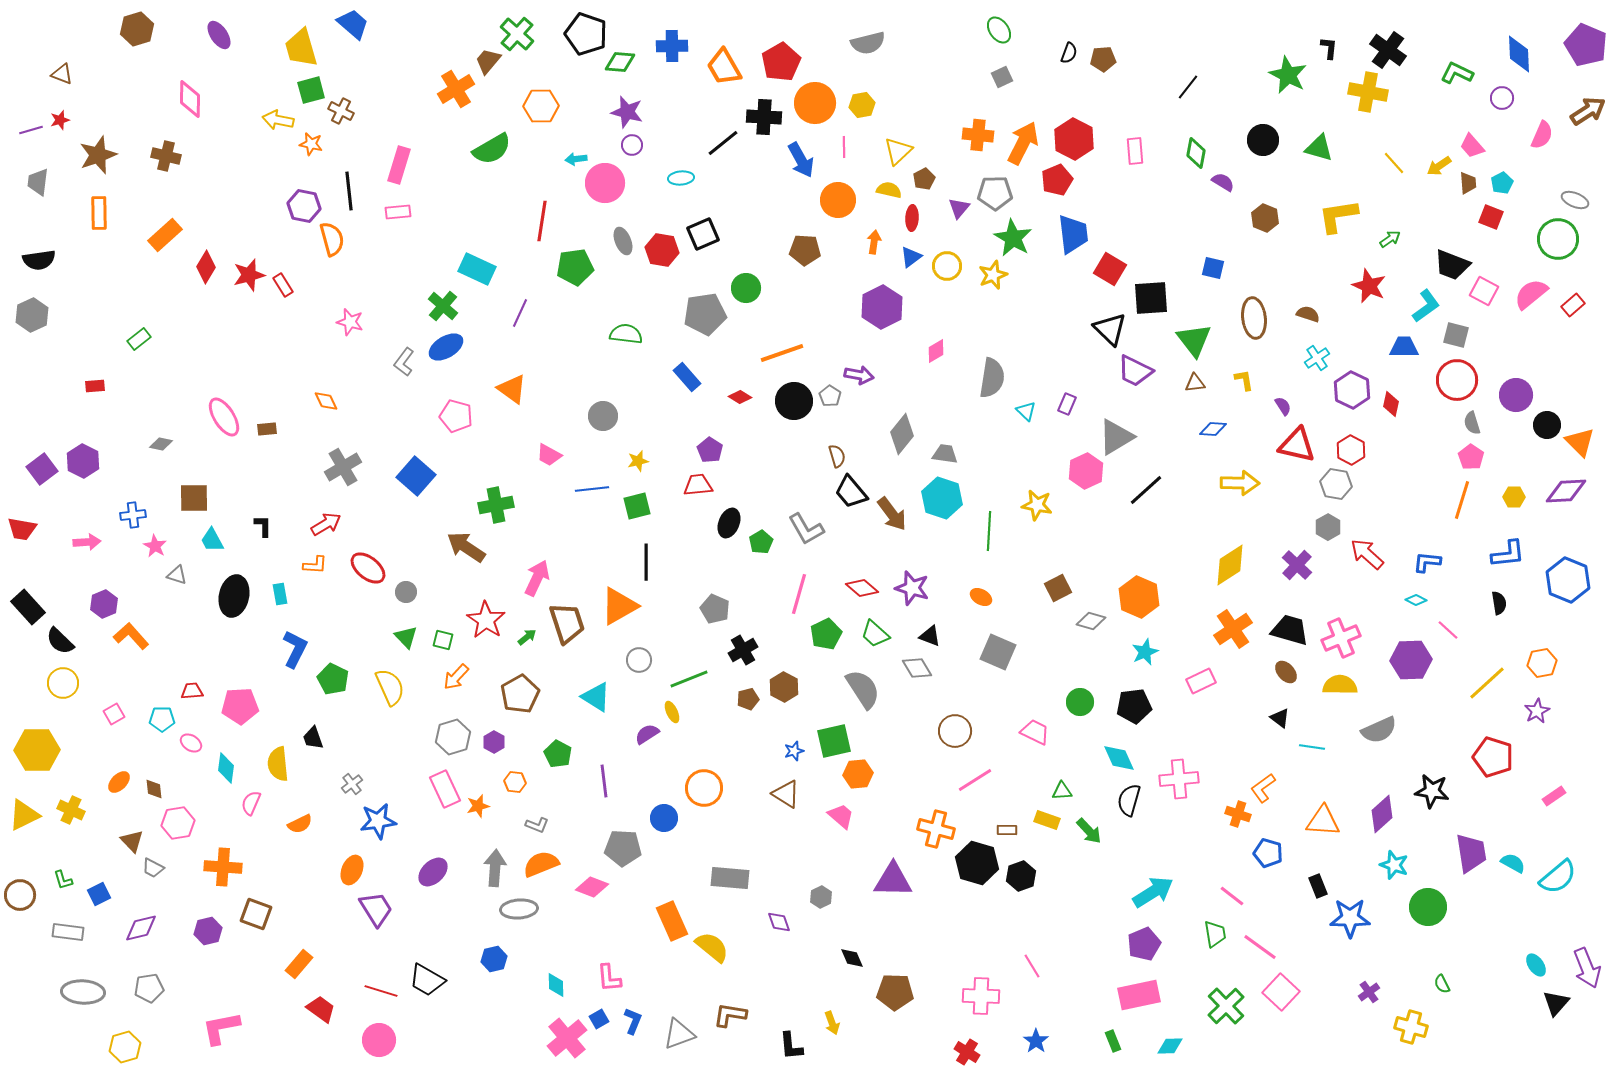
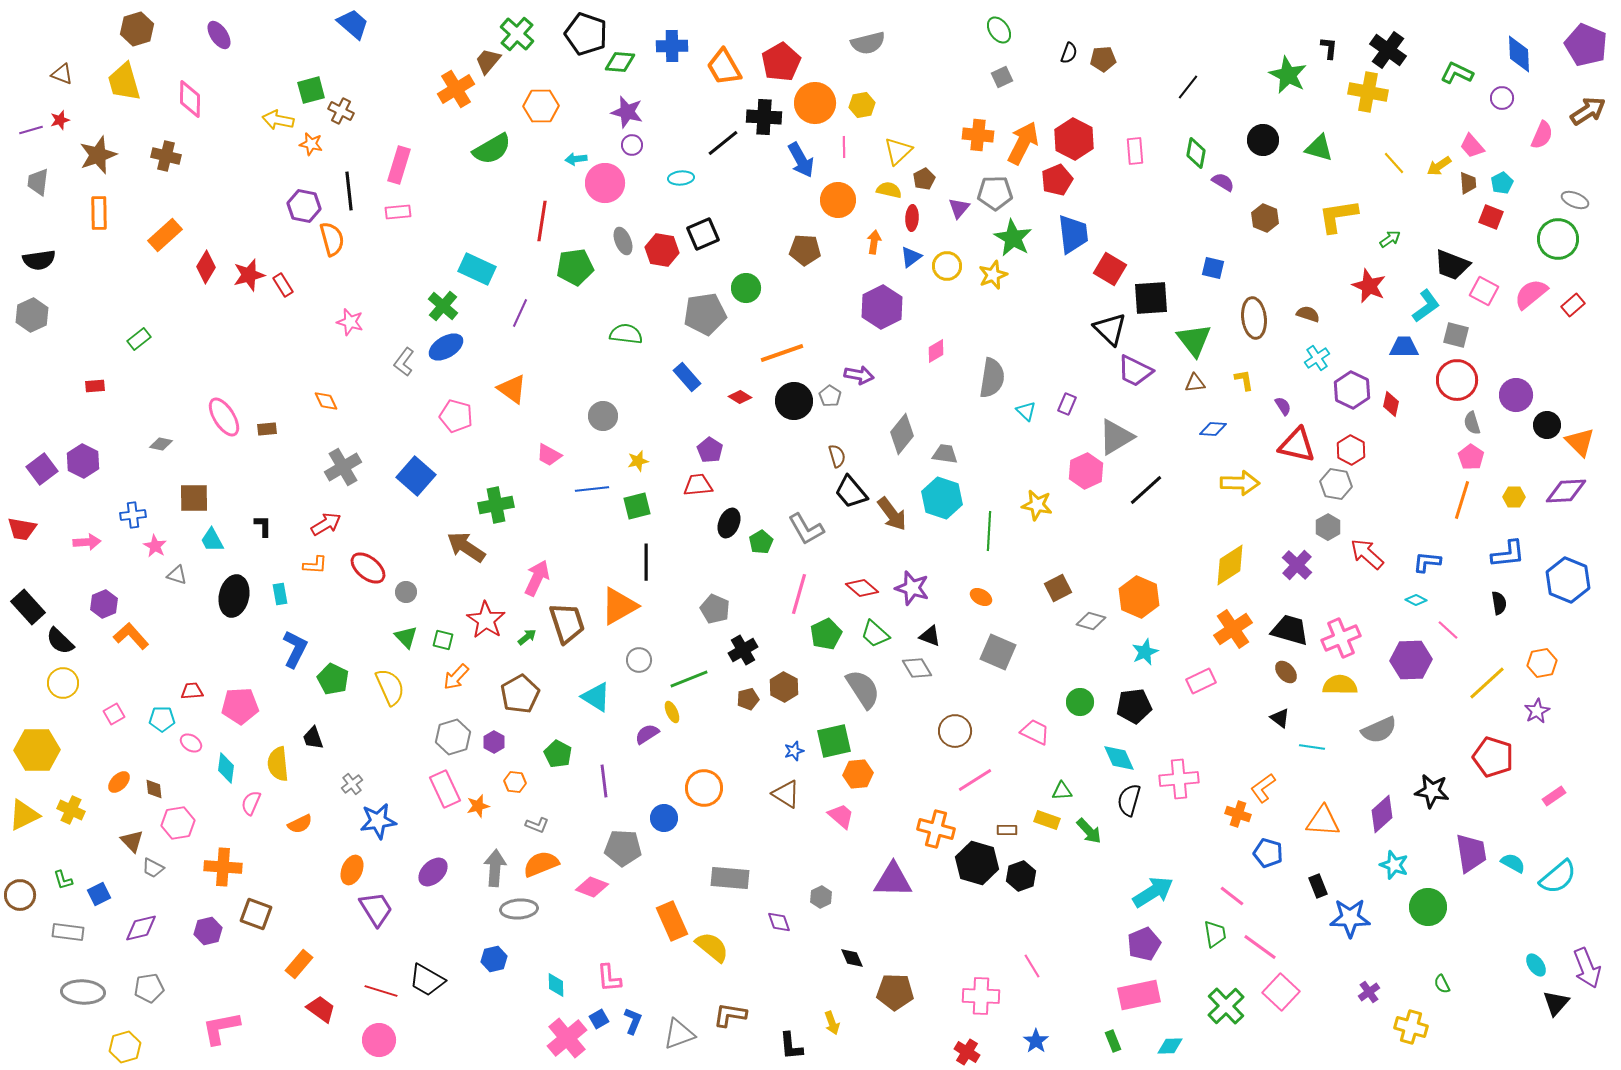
yellow trapezoid at (301, 48): moved 177 px left, 34 px down
